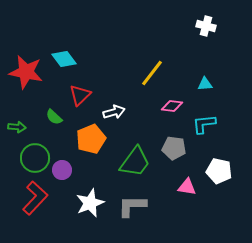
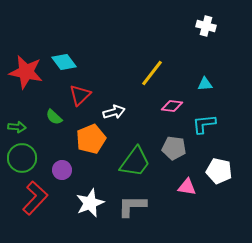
cyan diamond: moved 3 px down
green circle: moved 13 px left
